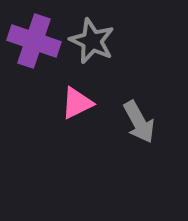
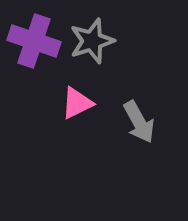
gray star: rotated 30 degrees clockwise
